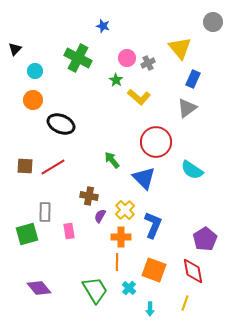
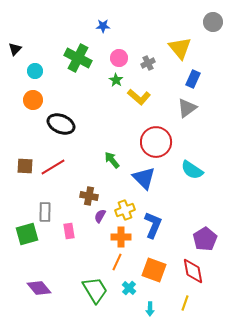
blue star: rotated 16 degrees counterclockwise
pink circle: moved 8 px left
yellow cross: rotated 24 degrees clockwise
orange line: rotated 24 degrees clockwise
